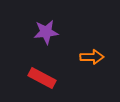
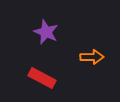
purple star: rotated 30 degrees clockwise
